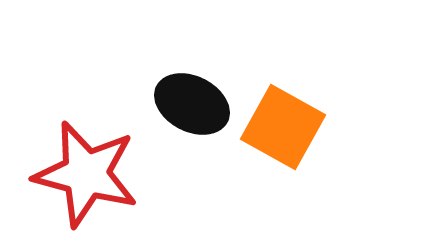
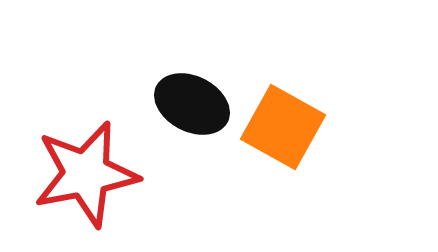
red star: rotated 26 degrees counterclockwise
